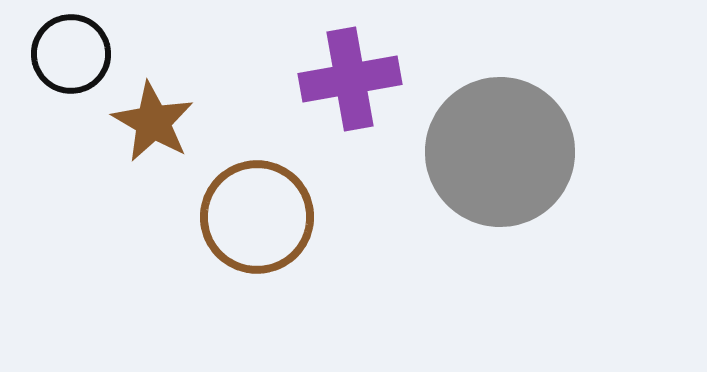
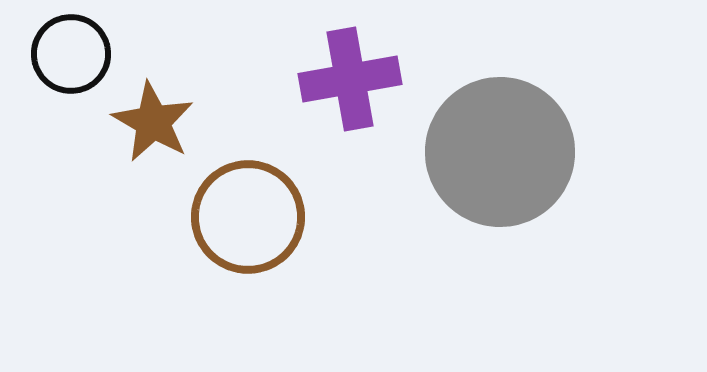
brown circle: moved 9 px left
